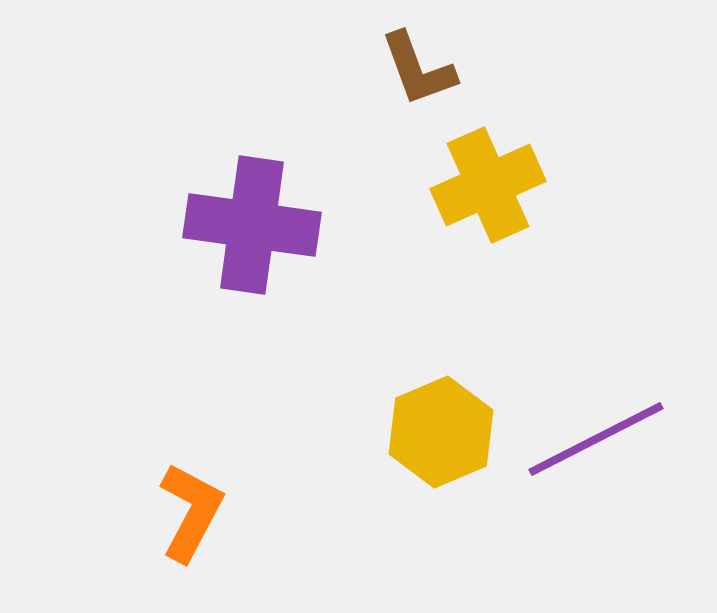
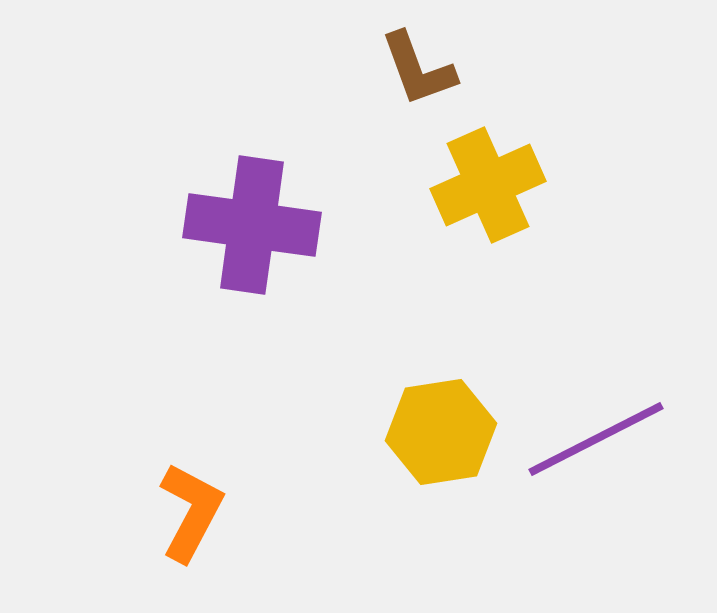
yellow hexagon: rotated 14 degrees clockwise
